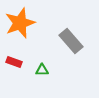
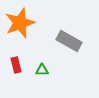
gray rectangle: moved 2 px left; rotated 20 degrees counterclockwise
red rectangle: moved 2 px right, 3 px down; rotated 56 degrees clockwise
